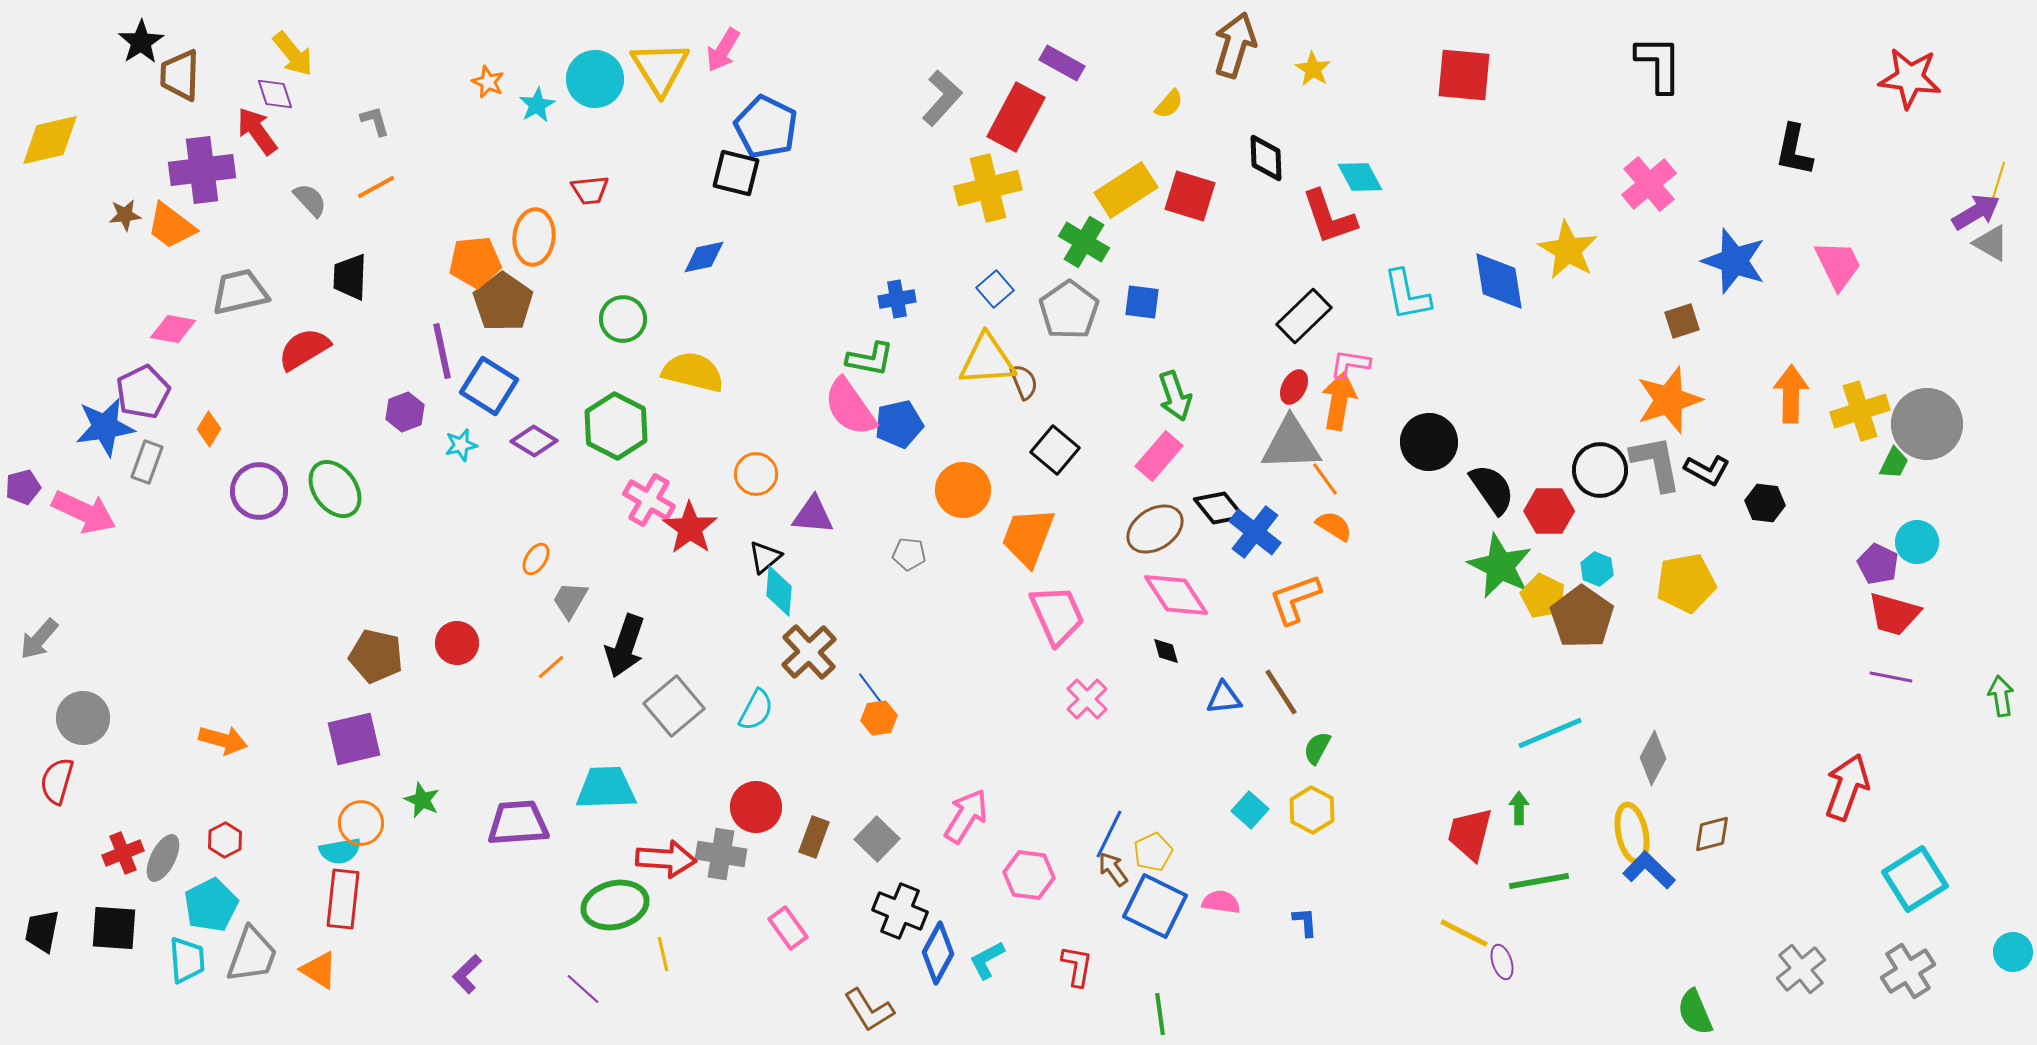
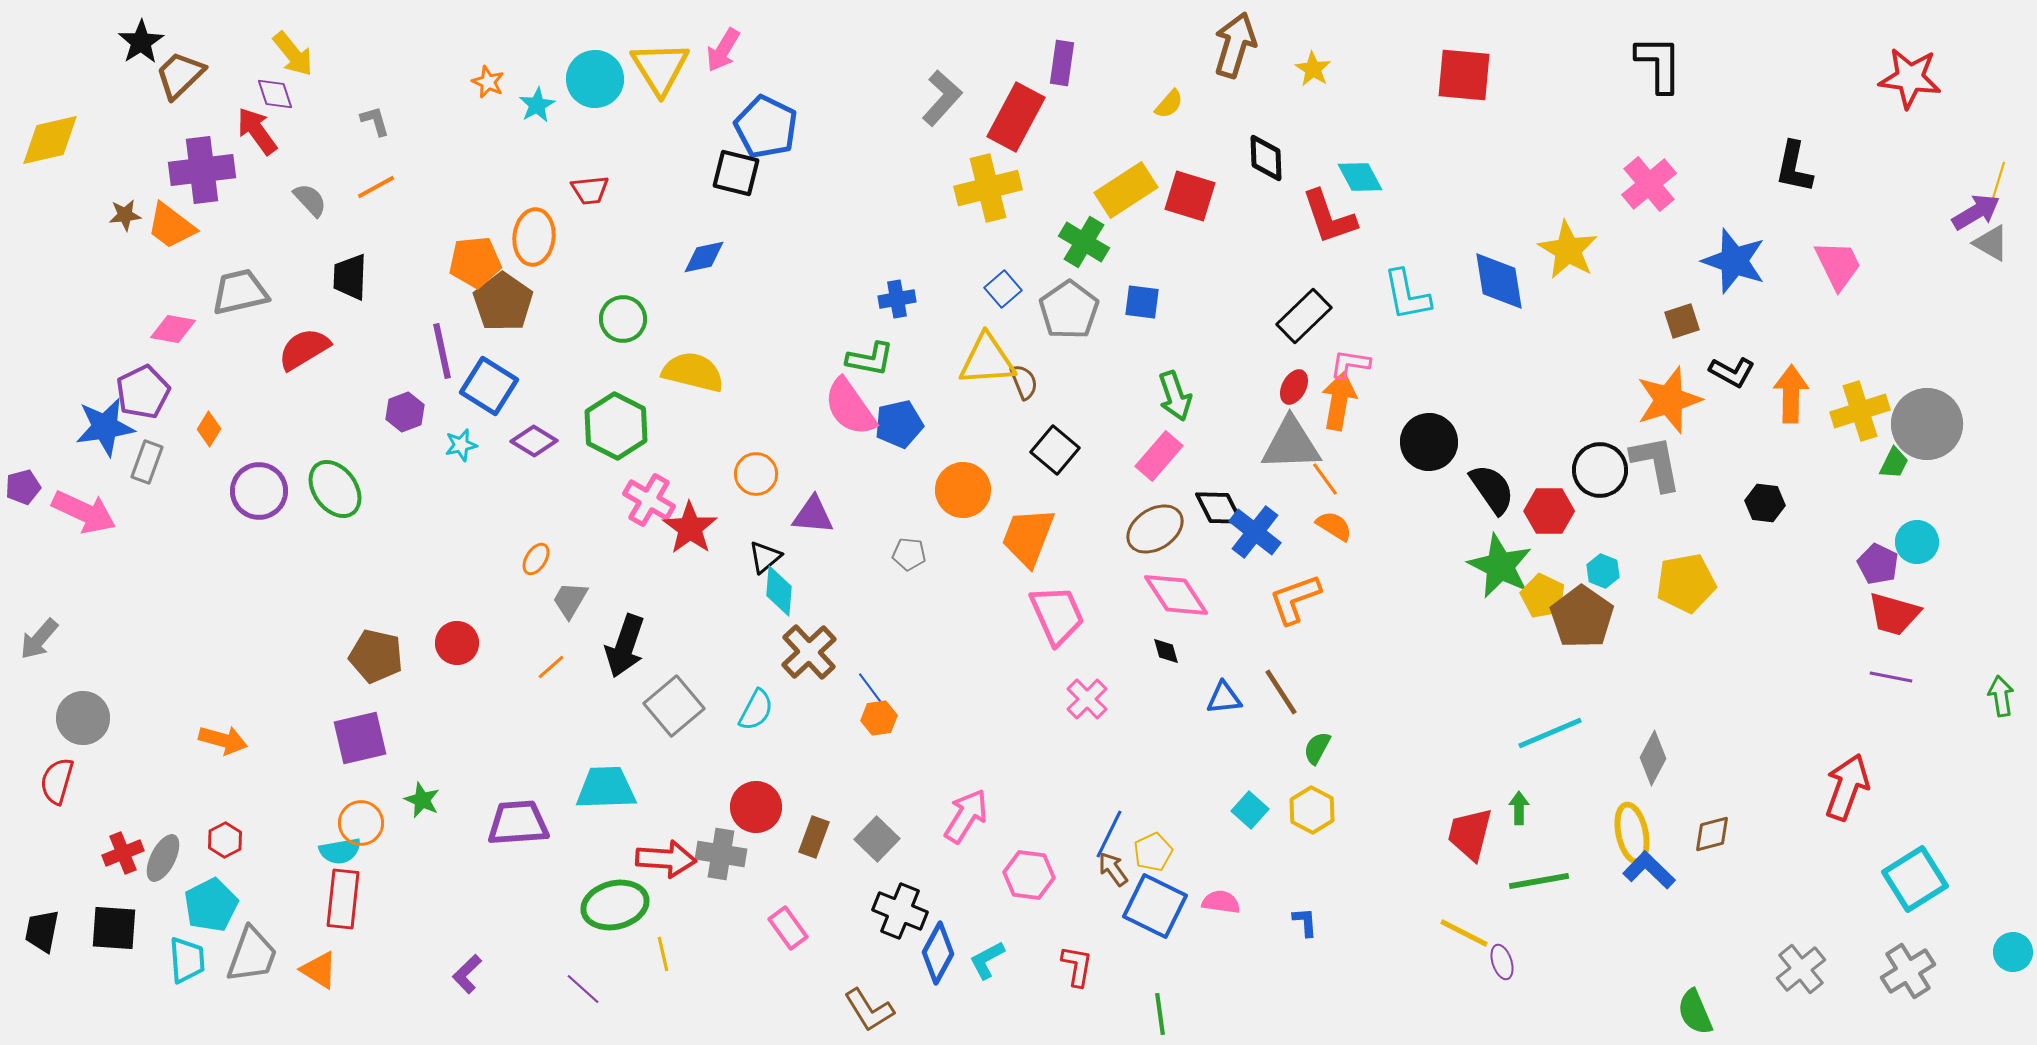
purple rectangle at (1062, 63): rotated 69 degrees clockwise
brown trapezoid at (180, 75): rotated 44 degrees clockwise
black L-shape at (1794, 150): moved 17 px down
blue square at (995, 289): moved 8 px right
black L-shape at (1707, 470): moved 25 px right, 98 px up
black diamond at (1219, 508): rotated 12 degrees clockwise
cyan hexagon at (1597, 569): moved 6 px right, 2 px down
purple square at (354, 739): moved 6 px right, 1 px up
